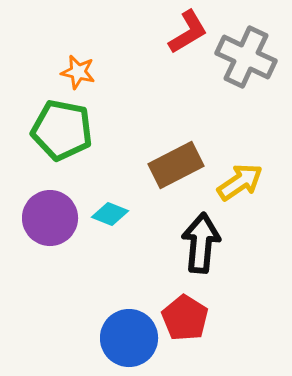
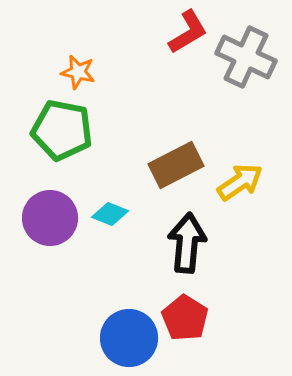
black arrow: moved 14 px left
